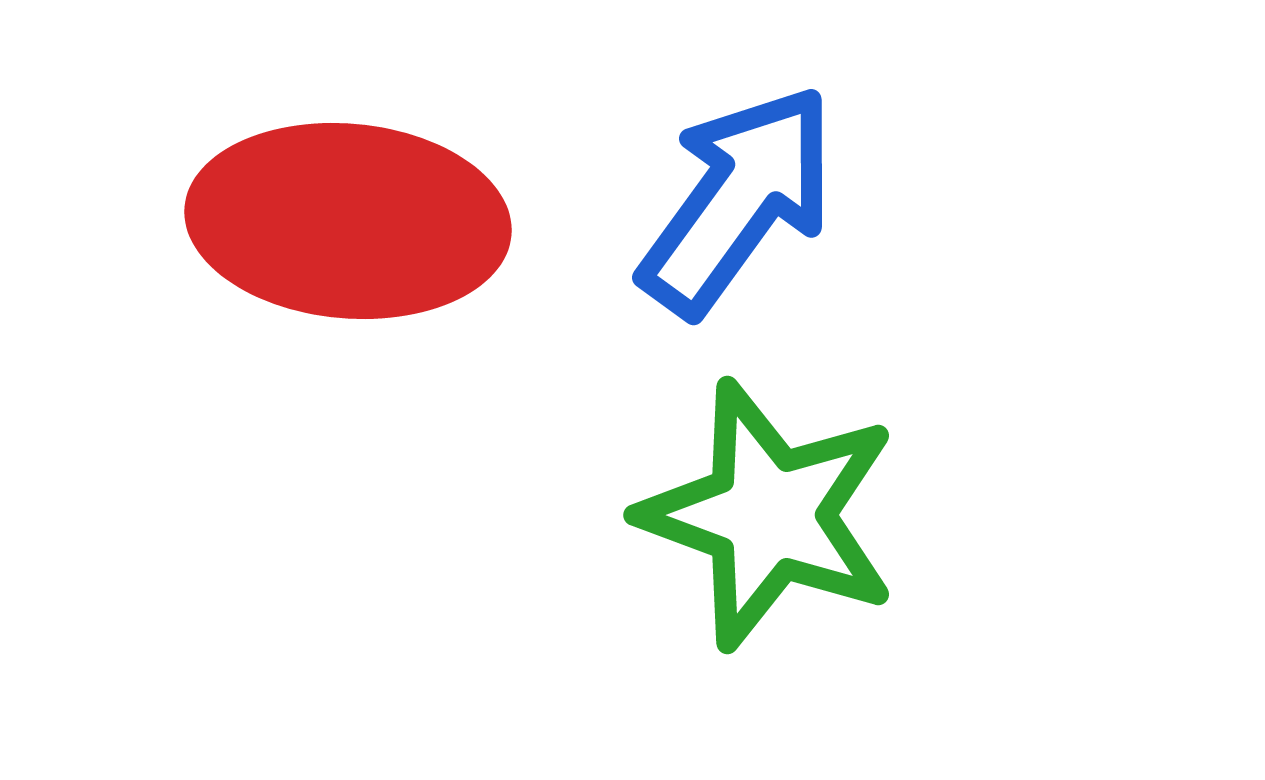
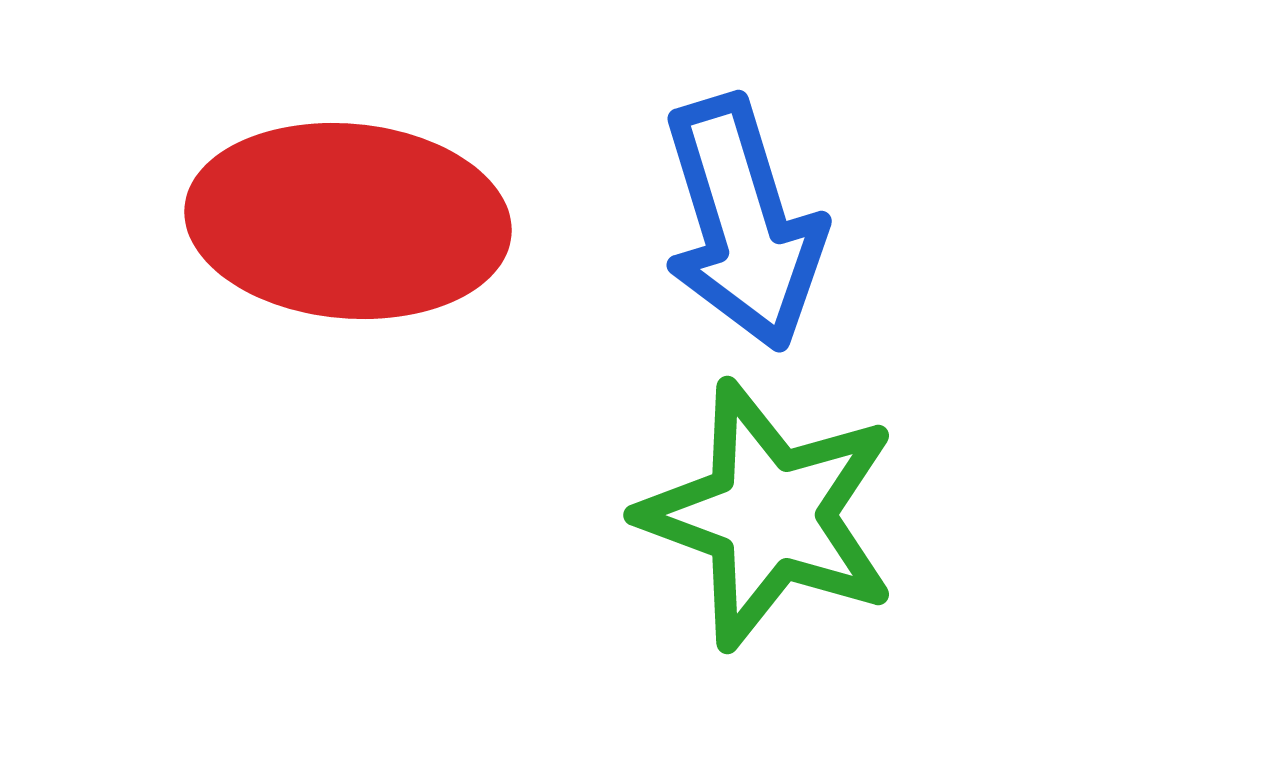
blue arrow: moved 5 px right, 23 px down; rotated 127 degrees clockwise
